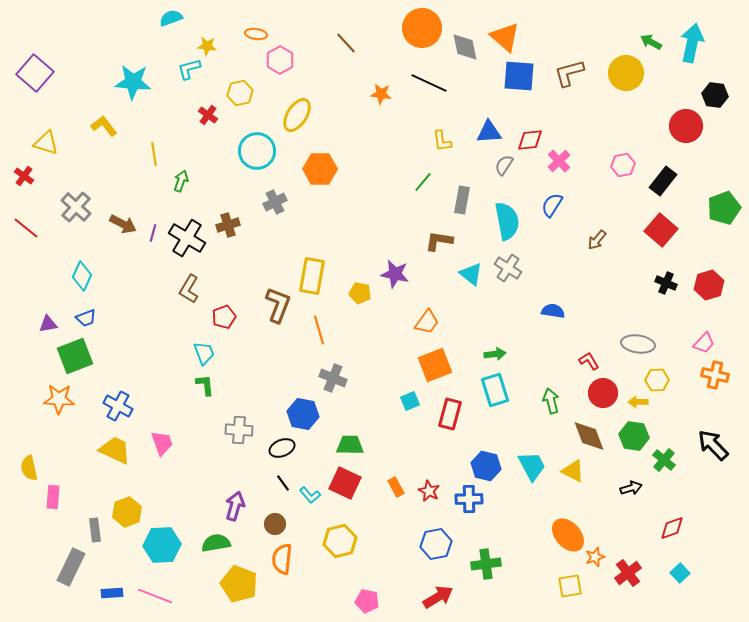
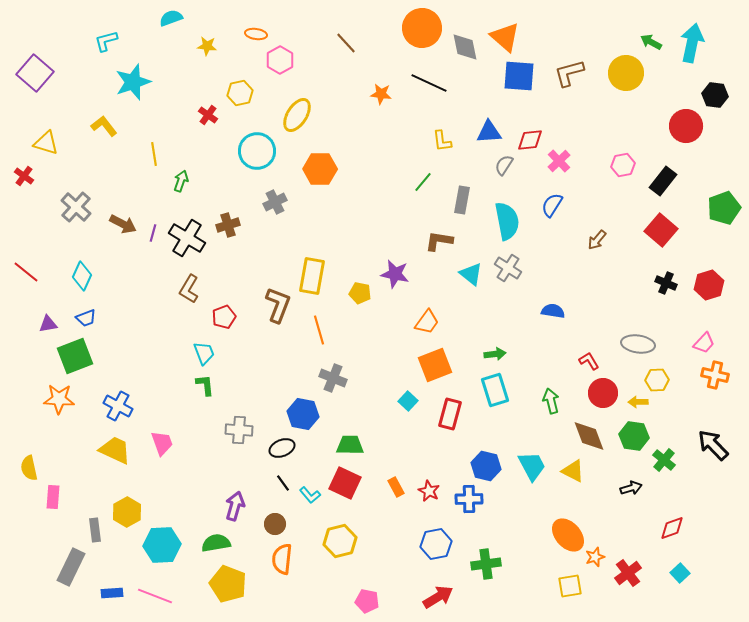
cyan L-shape at (189, 69): moved 83 px left, 28 px up
cyan star at (133, 82): rotated 24 degrees counterclockwise
red line at (26, 228): moved 44 px down
cyan square at (410, 401): moved 2 px left; rotated 24 degrees counterclockwise
yellow hexagon at (127, 512): rotated 8 degrees counterclockwise
yellow pentagon at (239, 584): moved 11 px left
